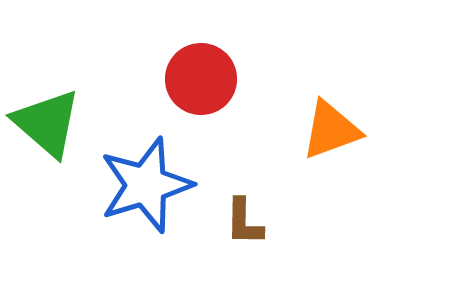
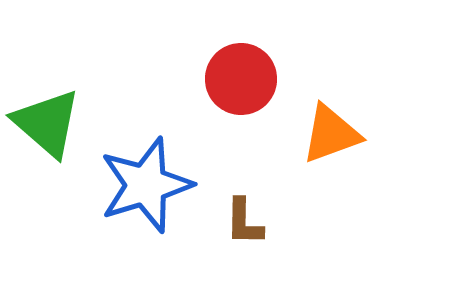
red circle: moved 40 px right
orange triangle: moved 4 px down
